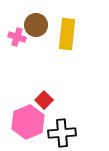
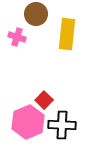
brown circle: moved 11 px up
black cross: moved 8 px up; rotated 8 degrees clockwise
